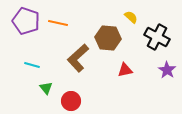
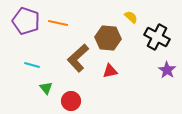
red triangle: moved 15 px left, 1 px down
